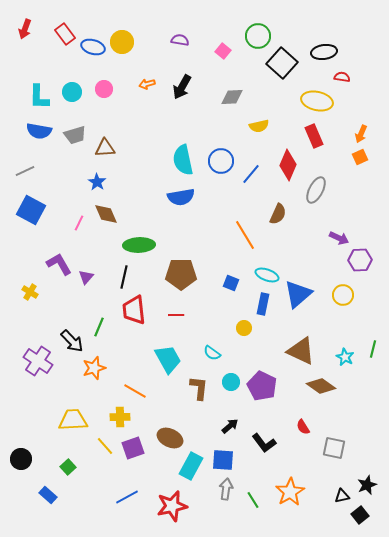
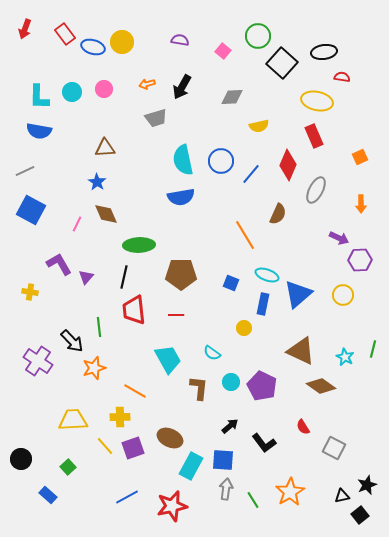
orange arrow at (361, 134): moved 70 px down; rotated 24 degrees counterclockwise
gray trapezoid at (75, 135): moved 81 px right, 17 px up
pink line at (79, 223): moved 2 px left, 1 px down
yellow cross at (30, 292): rotated 21 degrees counterclockwise
green line at (99, 327): rotated 30 degrees counterclockwise
gray square at (334, 448): rotated 15 degrees clockwise
